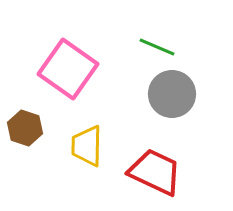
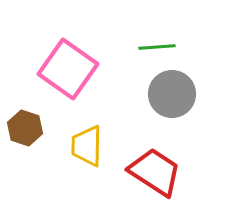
green line: rotated 27 degrees counterclockwise
red trapezoid: rotated 8 degrees clockwise
